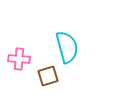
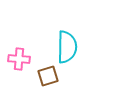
cyan semicircle: rotated 16 degrees clockwise
